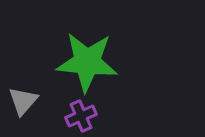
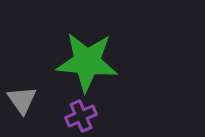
gray triangle: moved 1 px left, 1 px up; rotated 16 degrees counterclockwise
